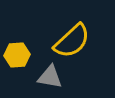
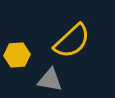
gray triangle: moved 3 px down
